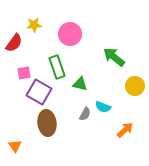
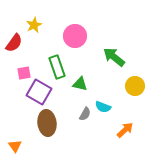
yellow star: rotated 21 degrees counterclockwise
pink circle: moved 5 px right, 2 px down
